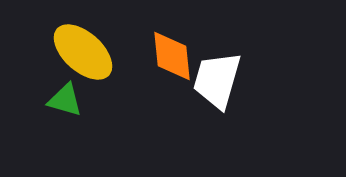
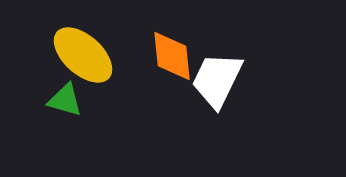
yellow ellipse: moved 3 px down
white trapezoid: rotated 10 degrees clockwise
